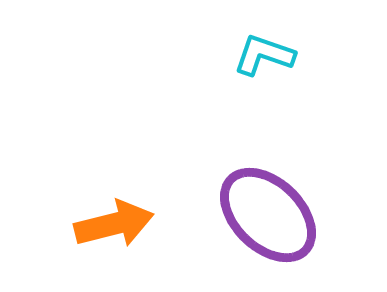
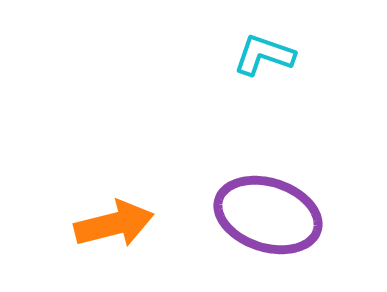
purple ellipse: rotated 26 degrees counterclockwise
